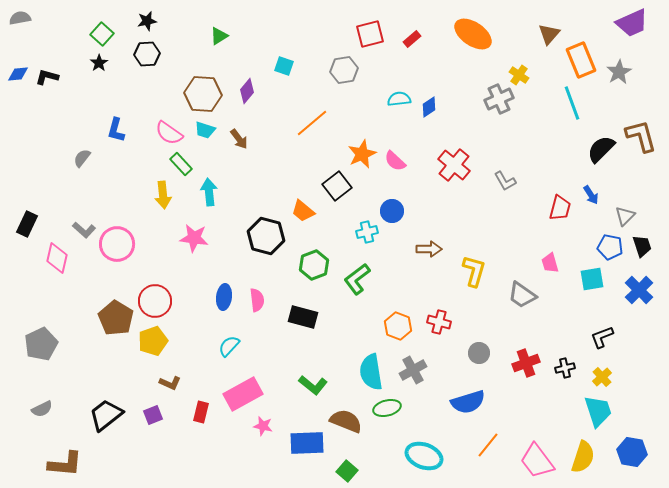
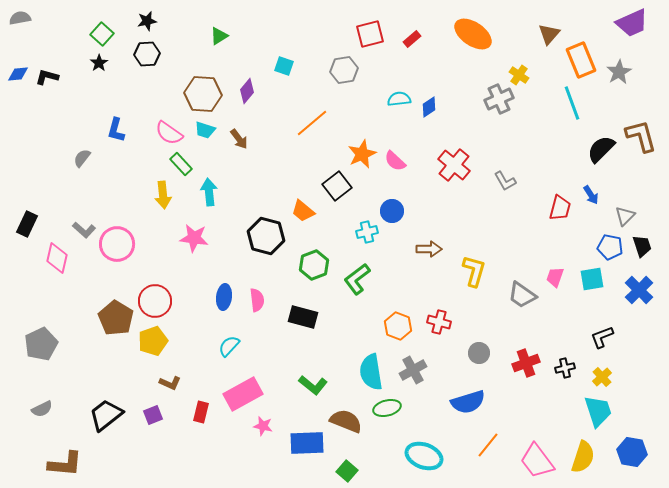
pink trapezoid at (550, 263): moved 5 px right, 14 px down; rotated 35 degrees clockwise
